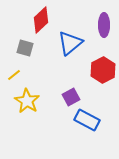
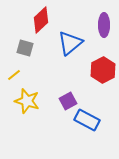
purple square: moved 3 px left, 4 px down
yellow star: rotated 15 degrees counterclockwise
